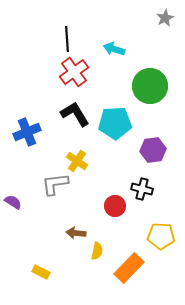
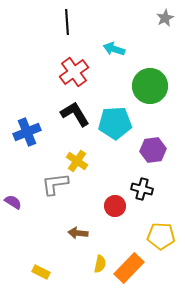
black line: moved 17 px up
brown arrow: moved 2 px right
yellow semicircle: moved 3 px right, 13 px down
